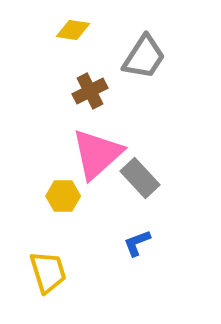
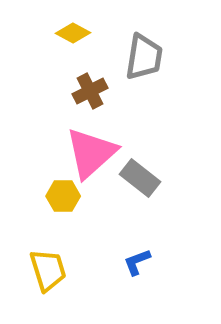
yellow diamond: moved 3 px down; rotated 20 degrees clockwise
gray trapezoid: rotated 24 degrees counterclockwise
pink triangle: moved 6 px left, 1 px up
gray rectangle: rotated 9 degrees counterclockwise
blue L-shape: moved 19 px down
yellow trapezoid: moved 2 px up
